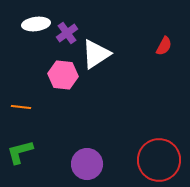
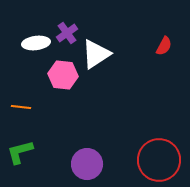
white ellipse: moved 19 px down
